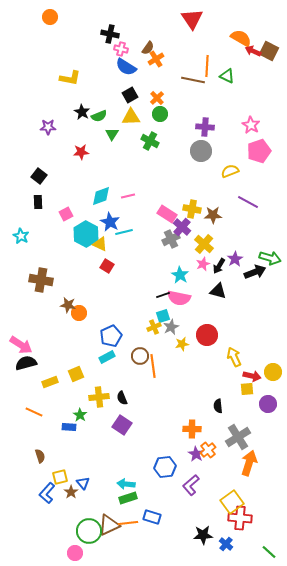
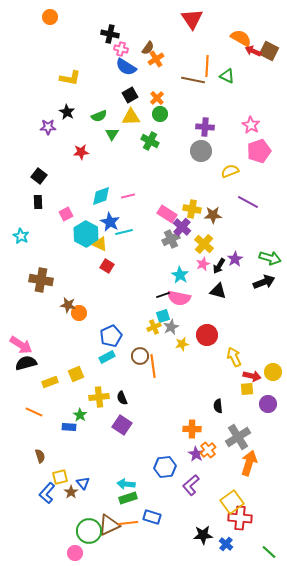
black star at (82, 112): moved 15 px left
black arrow at (255, 272): moved 9 px right, 10 px down
